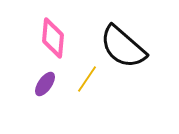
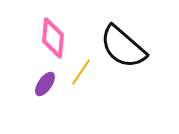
yellow line: moved 6 px left, 7 px up
